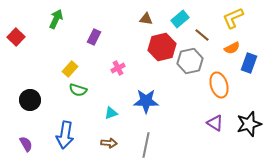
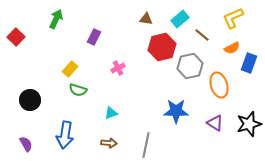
gray hexagon: moved 5 px down
blue star: moved 30 px right, 10 px down
